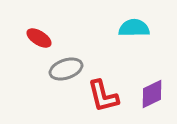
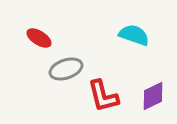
cyan semicircle: moved 7 px down; rotated 20 degrees clockwise
purple diamond: moved 1 px right, 2 px down
